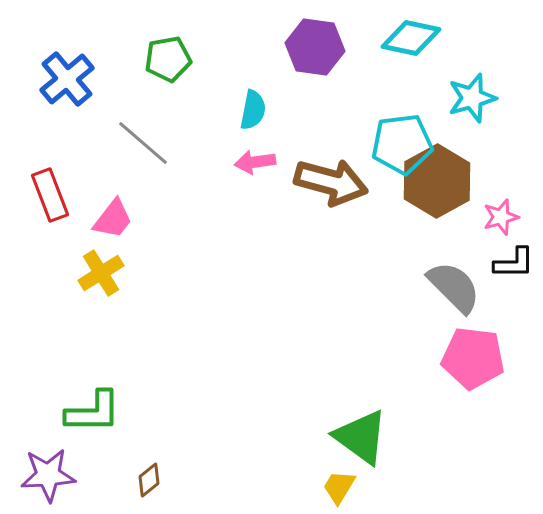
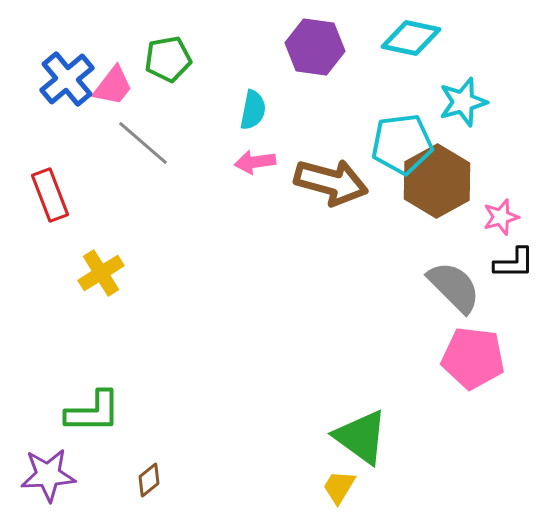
cyan star: moved 9 px left, 4 px down
pink trapezoid: moved 133 px up
